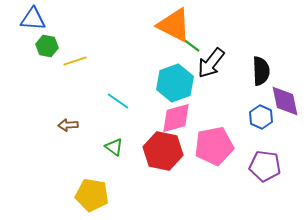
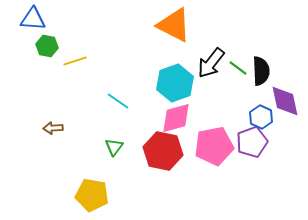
green line: moved 47 px right, 23 px down
brown arrow: moved 15 px left, 3 px down
green triangle: rotated 30 degrees clockwise
purple pentagon: moved 13 px left, 24 px up; rotated 28 degrees counterclockwise
